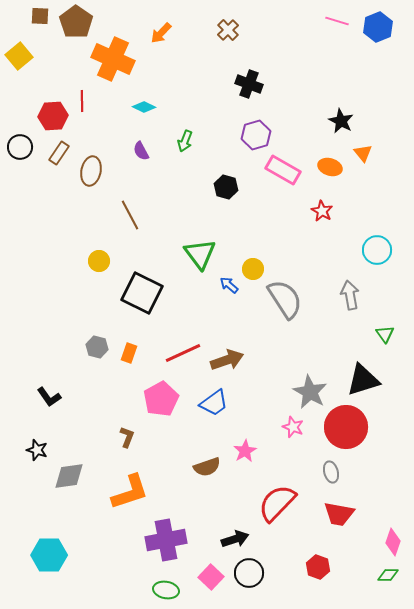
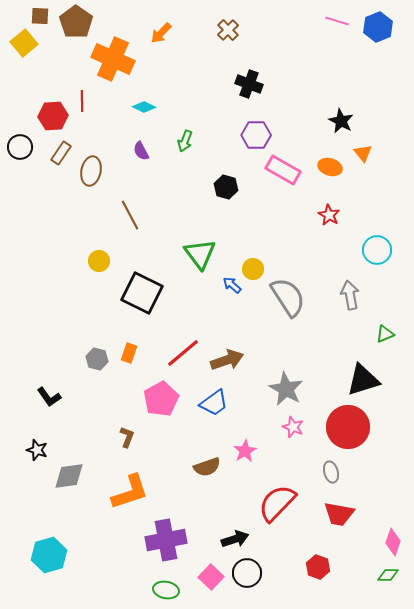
yellow square at (19, 56): moved 5 px right, 13 px up
purple hexagon at (256, 135): rotated 16 degrees clockwise
brown rectangle at (59, 153): moved 2 px right
red star at (322, 211): moved 7 px right, 4 px down
blue arrow at (229, 285): moved 3 px right
gray semicircle at (285, 299): moved 3 px right, 2 px up
green triangle at (385, 334): rotated 42 degrees clockwise
gray hexagon at (97, 347): moved 12 px down
red line at (183, 353): rotated 15 degrees counterclockwise
gray star at (310, 392): moved 24 px left, 3 px up
red circle at (346, 427): moved 2 px right
cyan hexagon at (49, 555): rotated 16 degrees counterclockwise
black circle at (249, 573): moved 2 px left
